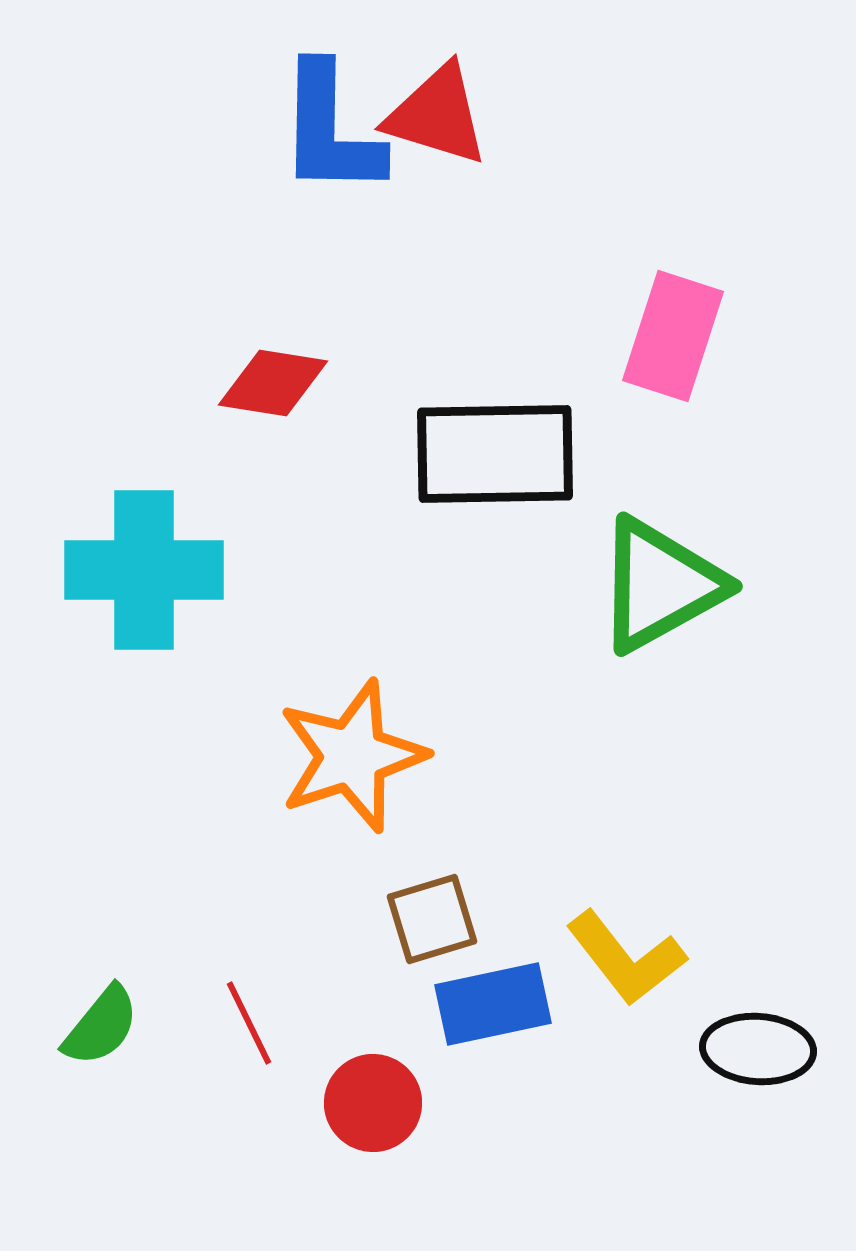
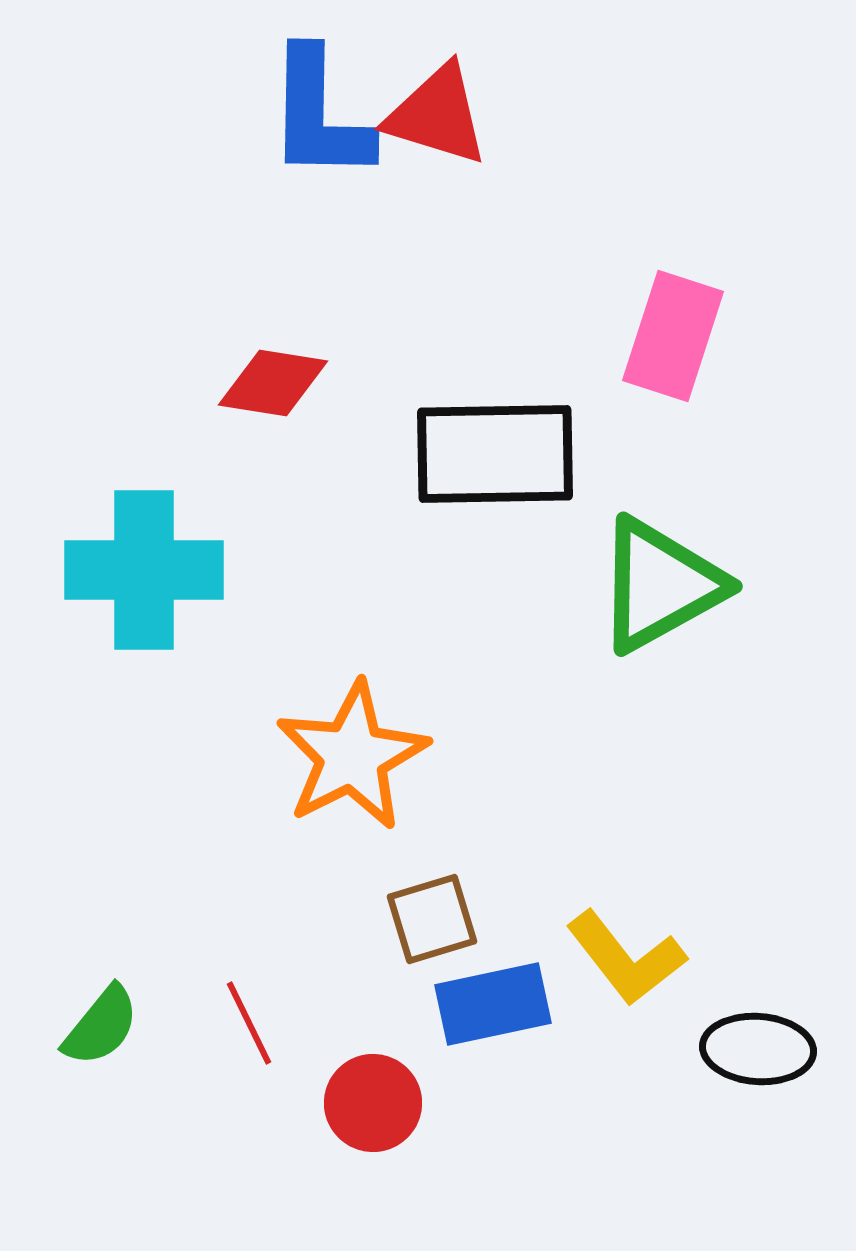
blue L-shape: moved 11 px left, 15 px up
orange star: rotated 9 degrees counterclockwise
